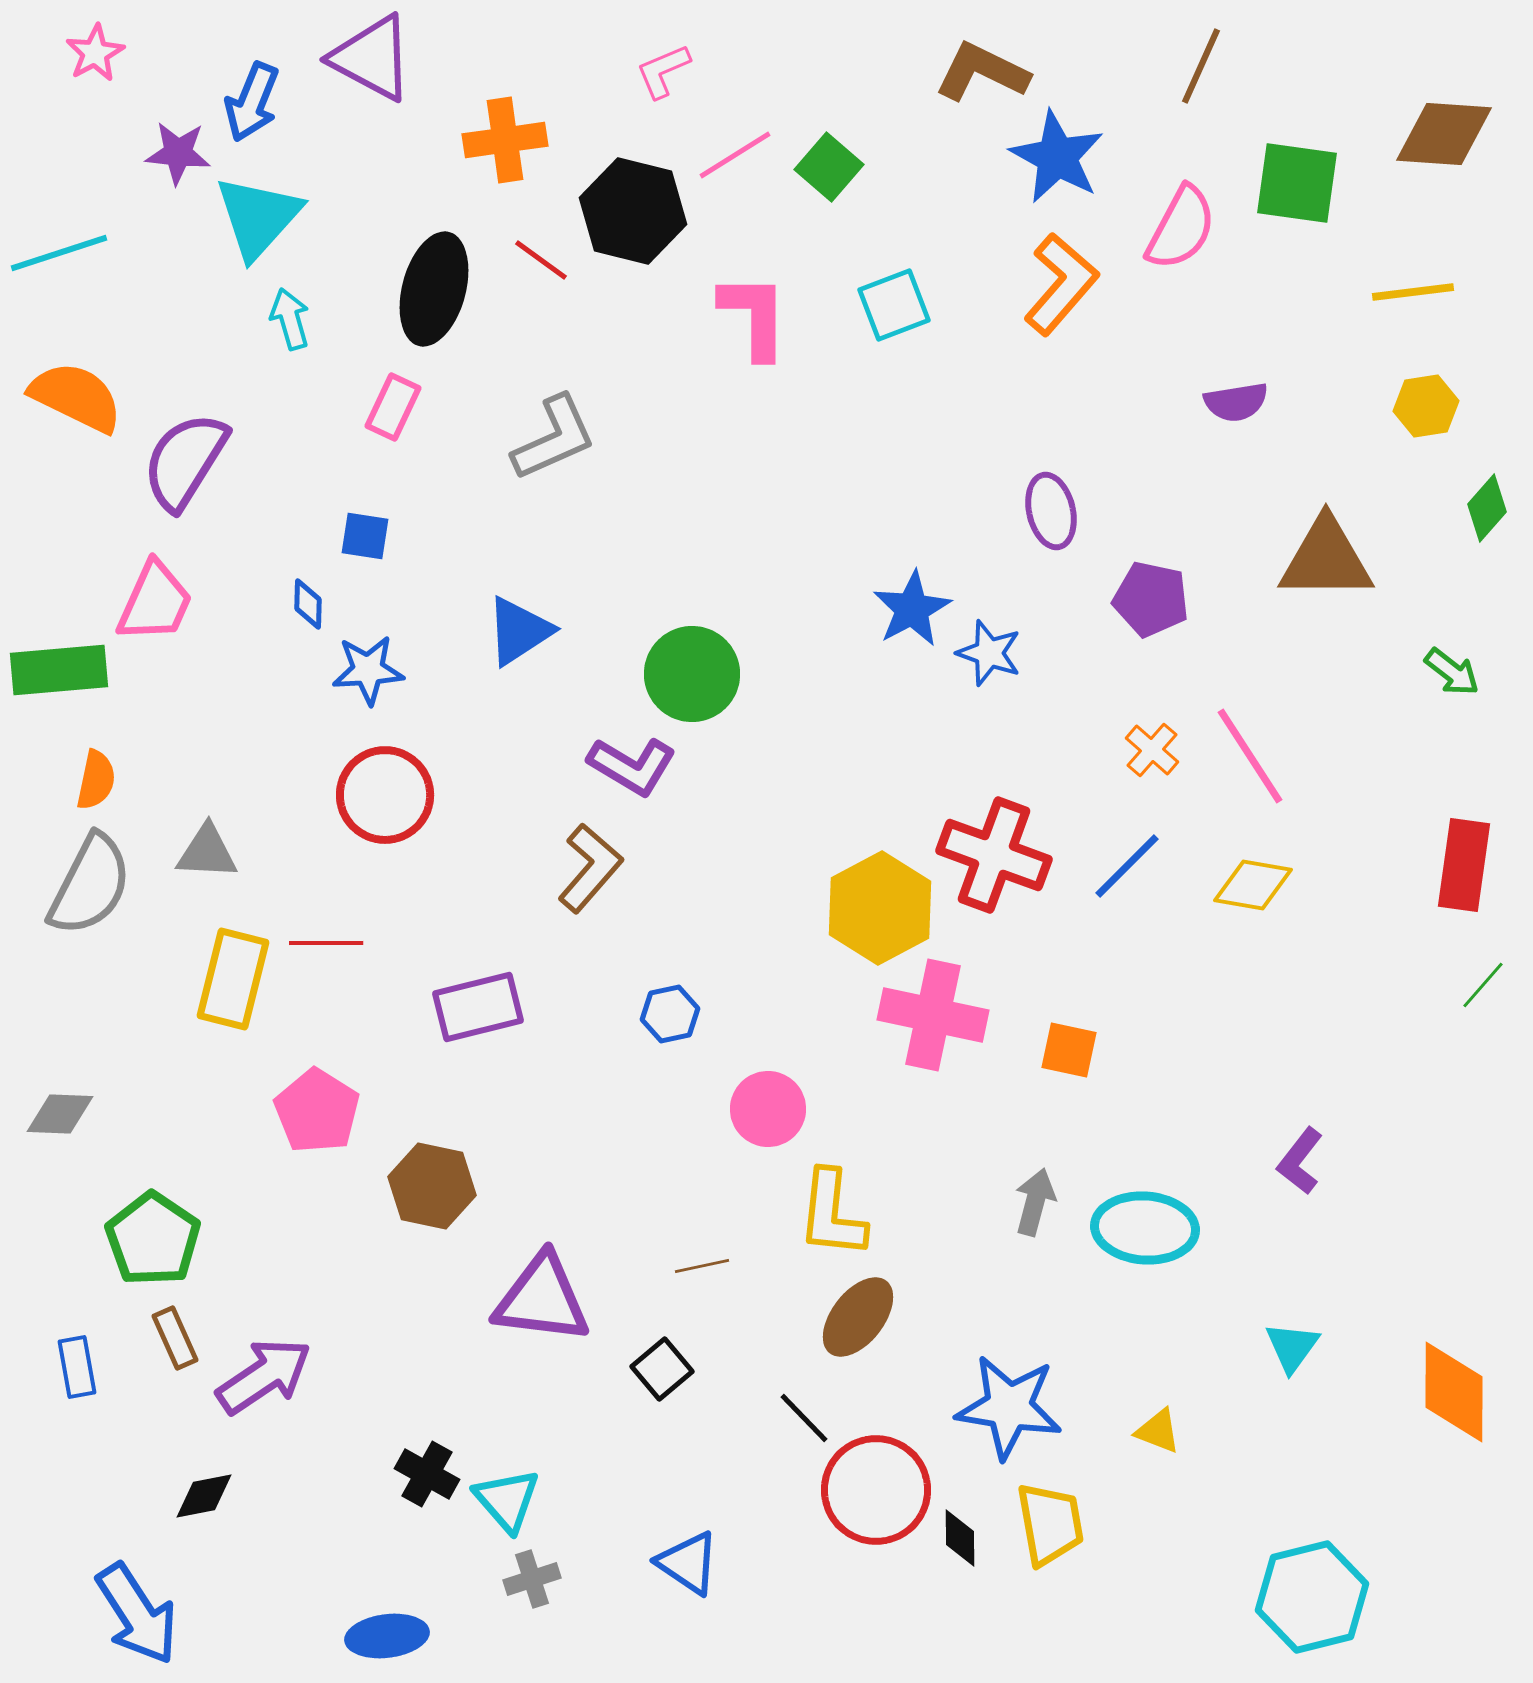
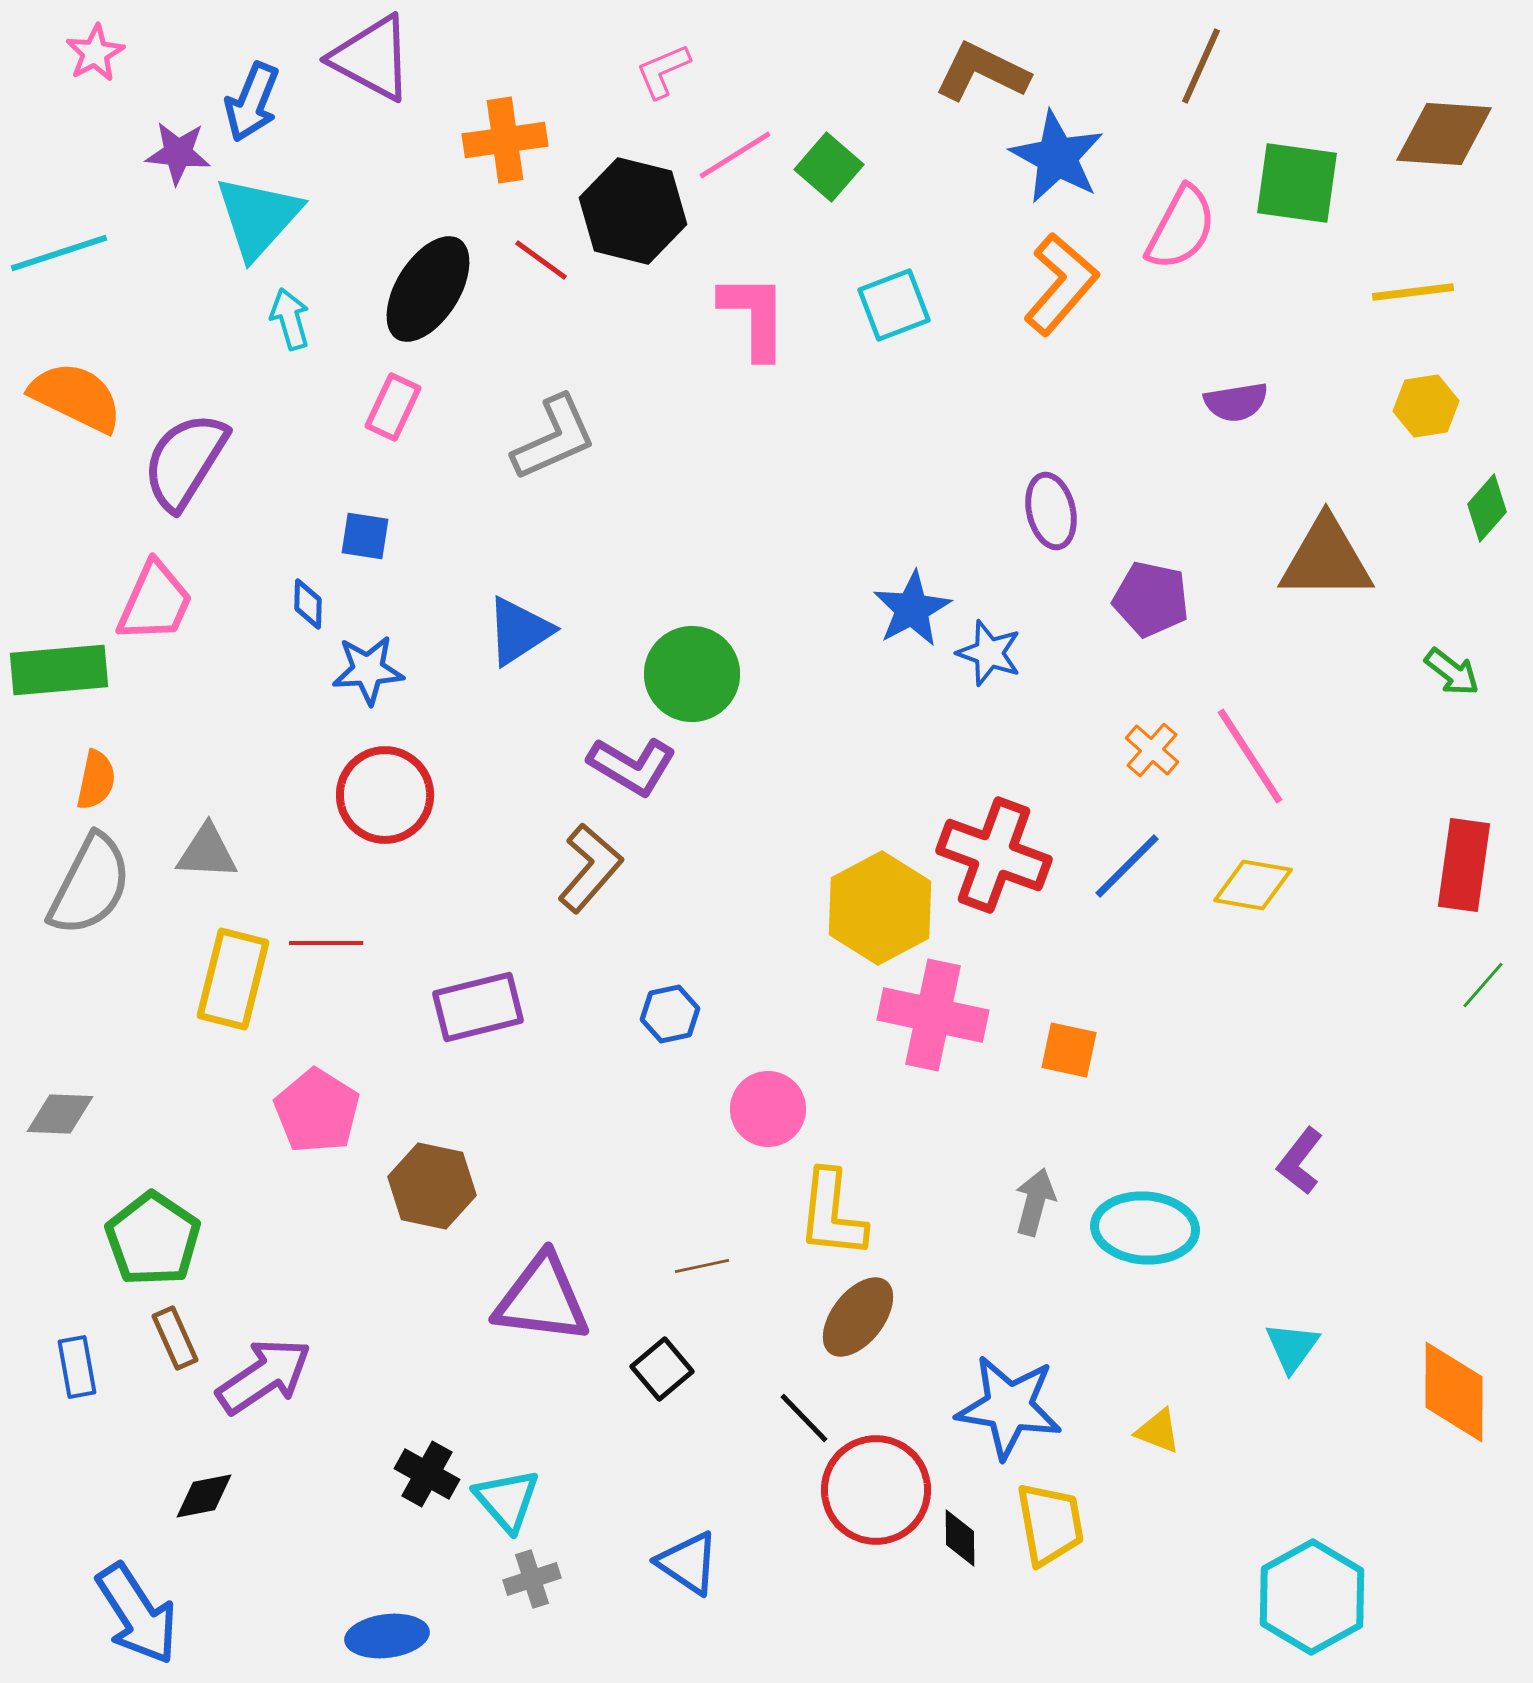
black ellipse at (434, 289): moved 6 px left; rotated 17 degrees clockwise
cyan hexagon at (1312, 1597): rotated 15 degrees counterclockwise
